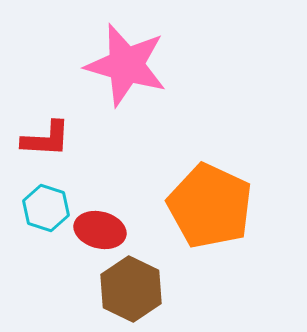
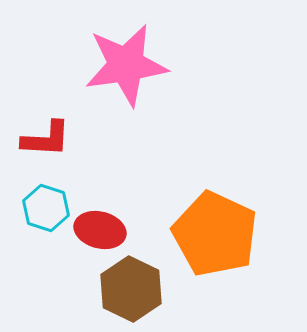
pink star: rotated 24 degrees counterclockwise
orange pentagon: moved 5 px right, 28 px down
